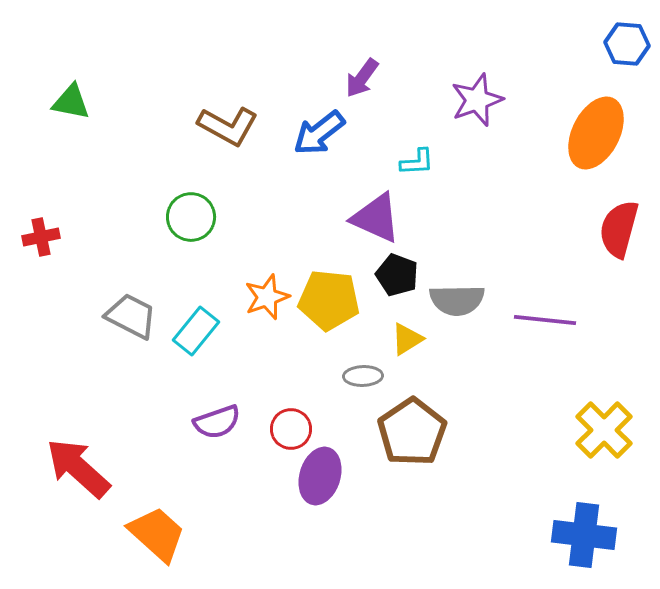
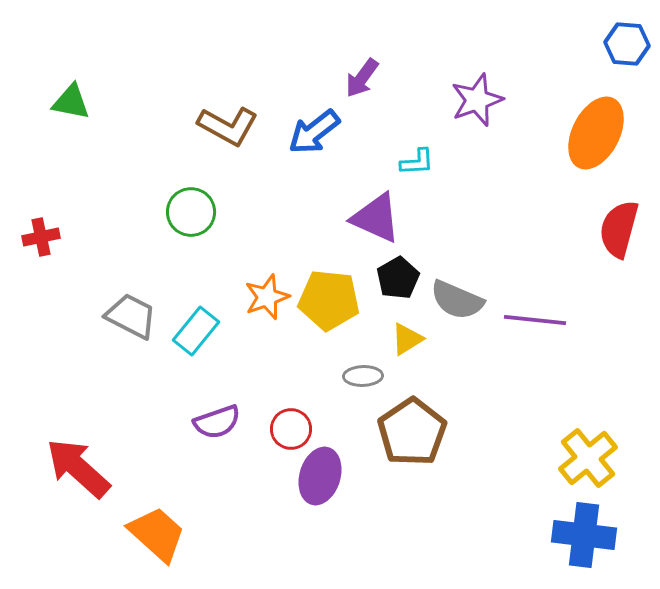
blue arrow: moved 5 px left, 1 px up
green circle: moved 5 px up
black pentagon: moved 1 px right, 3 px down; rotated 21 degrees clockwise
gray semicircle: rotated 24 degrees clockwise
purple line: moved 10 px left
yellow cross: moved 16 px left, 28 px down; rotated 6 degrees clockwise
